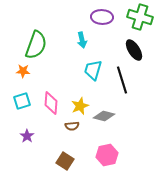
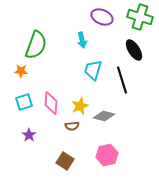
purple ellipse: rotated 20 degrees clockwise
orange star: moved 2 px left
cyan square: moved 2 px right, 1 px down
purple star: moved 2 px right, 1 px up
